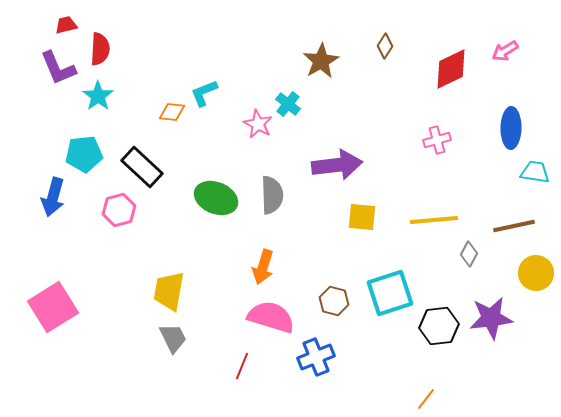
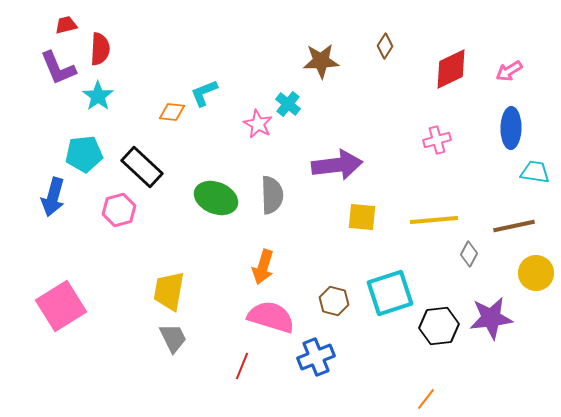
pink arrow: moved 4 px right, 20 px down
brown star: rotated 27 degrees clockwise
pink square: moved 8 px right, 1 px up
